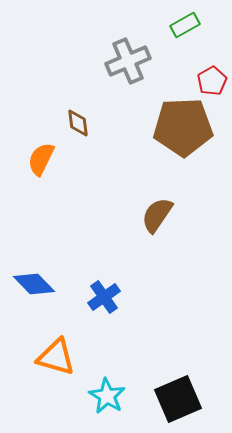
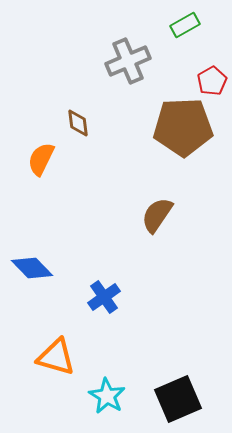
blue diamond: moved 2 px left, 16 px up
